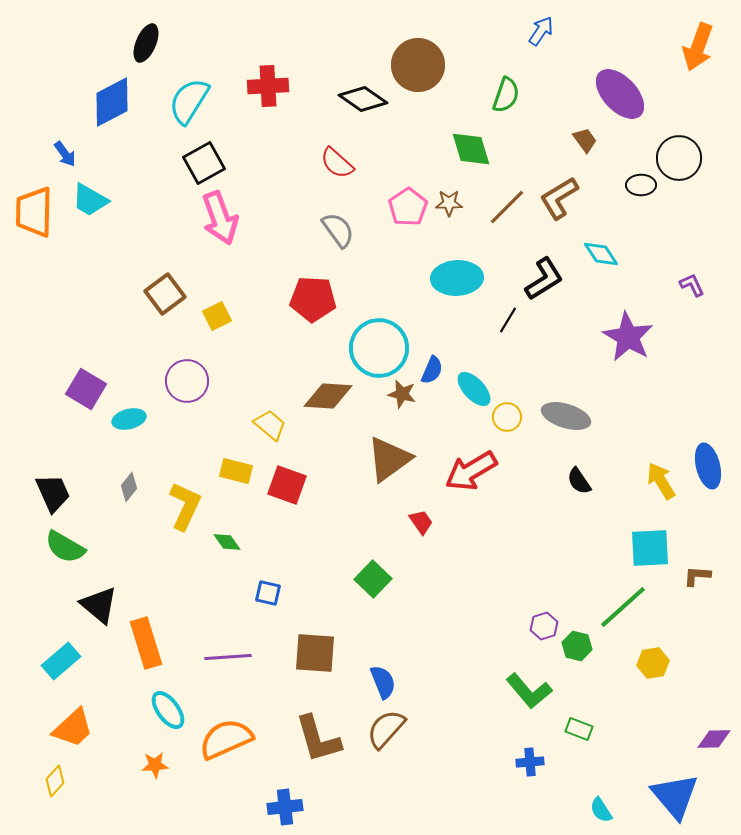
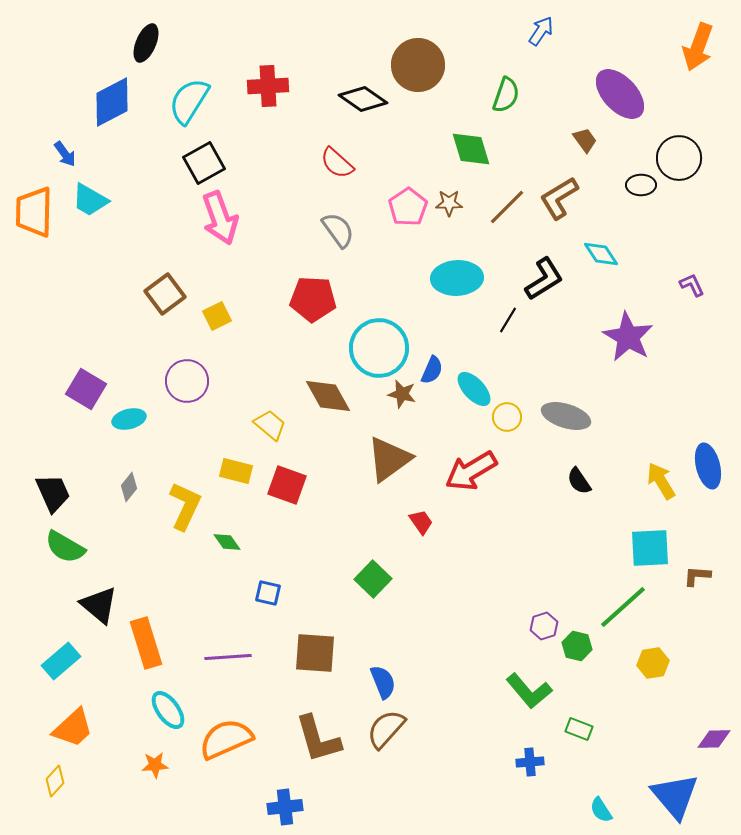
brown diamond at (328, 396): rotated 57 degrees clockwise
